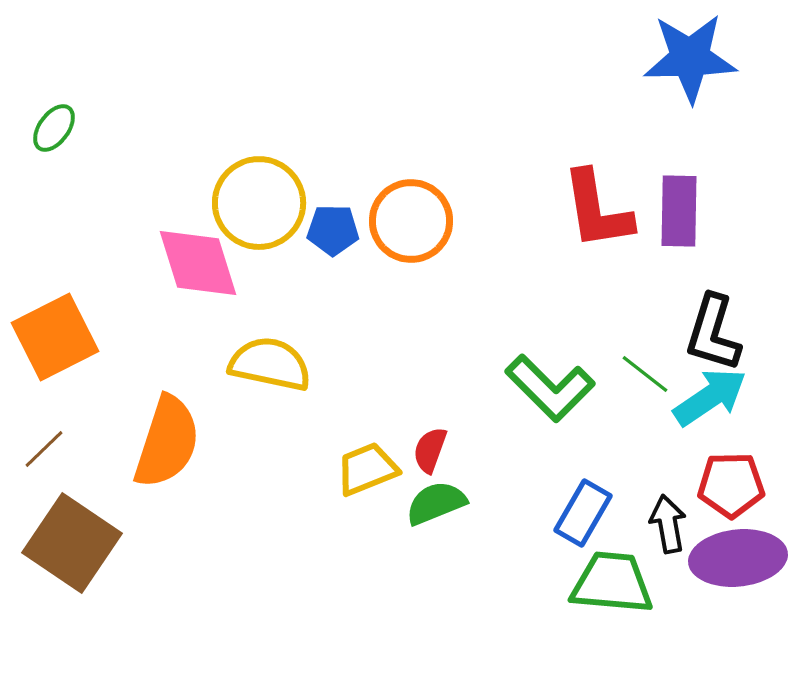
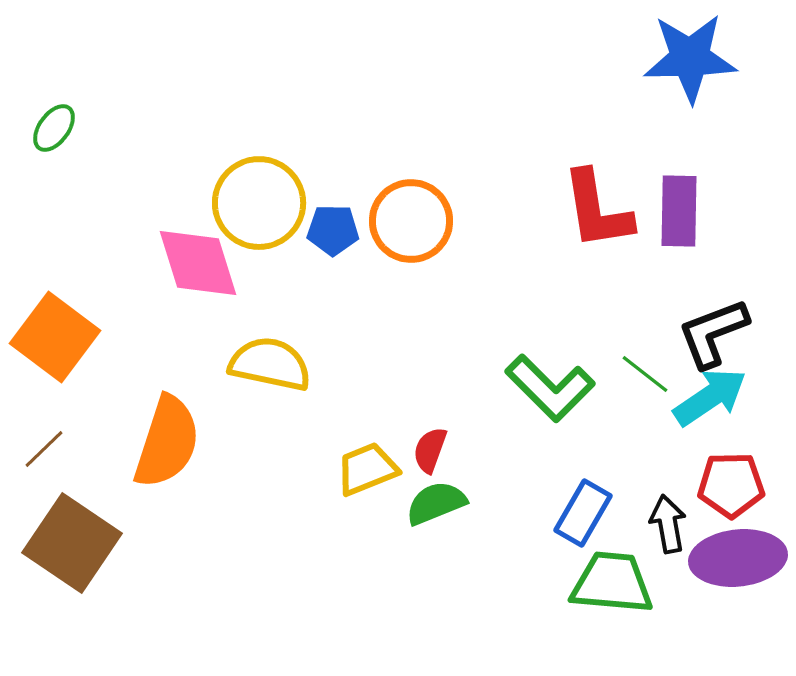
black L-shape: rotated 52 degrees clockwise
orange square: rotated 26 degrees counterclockwise
